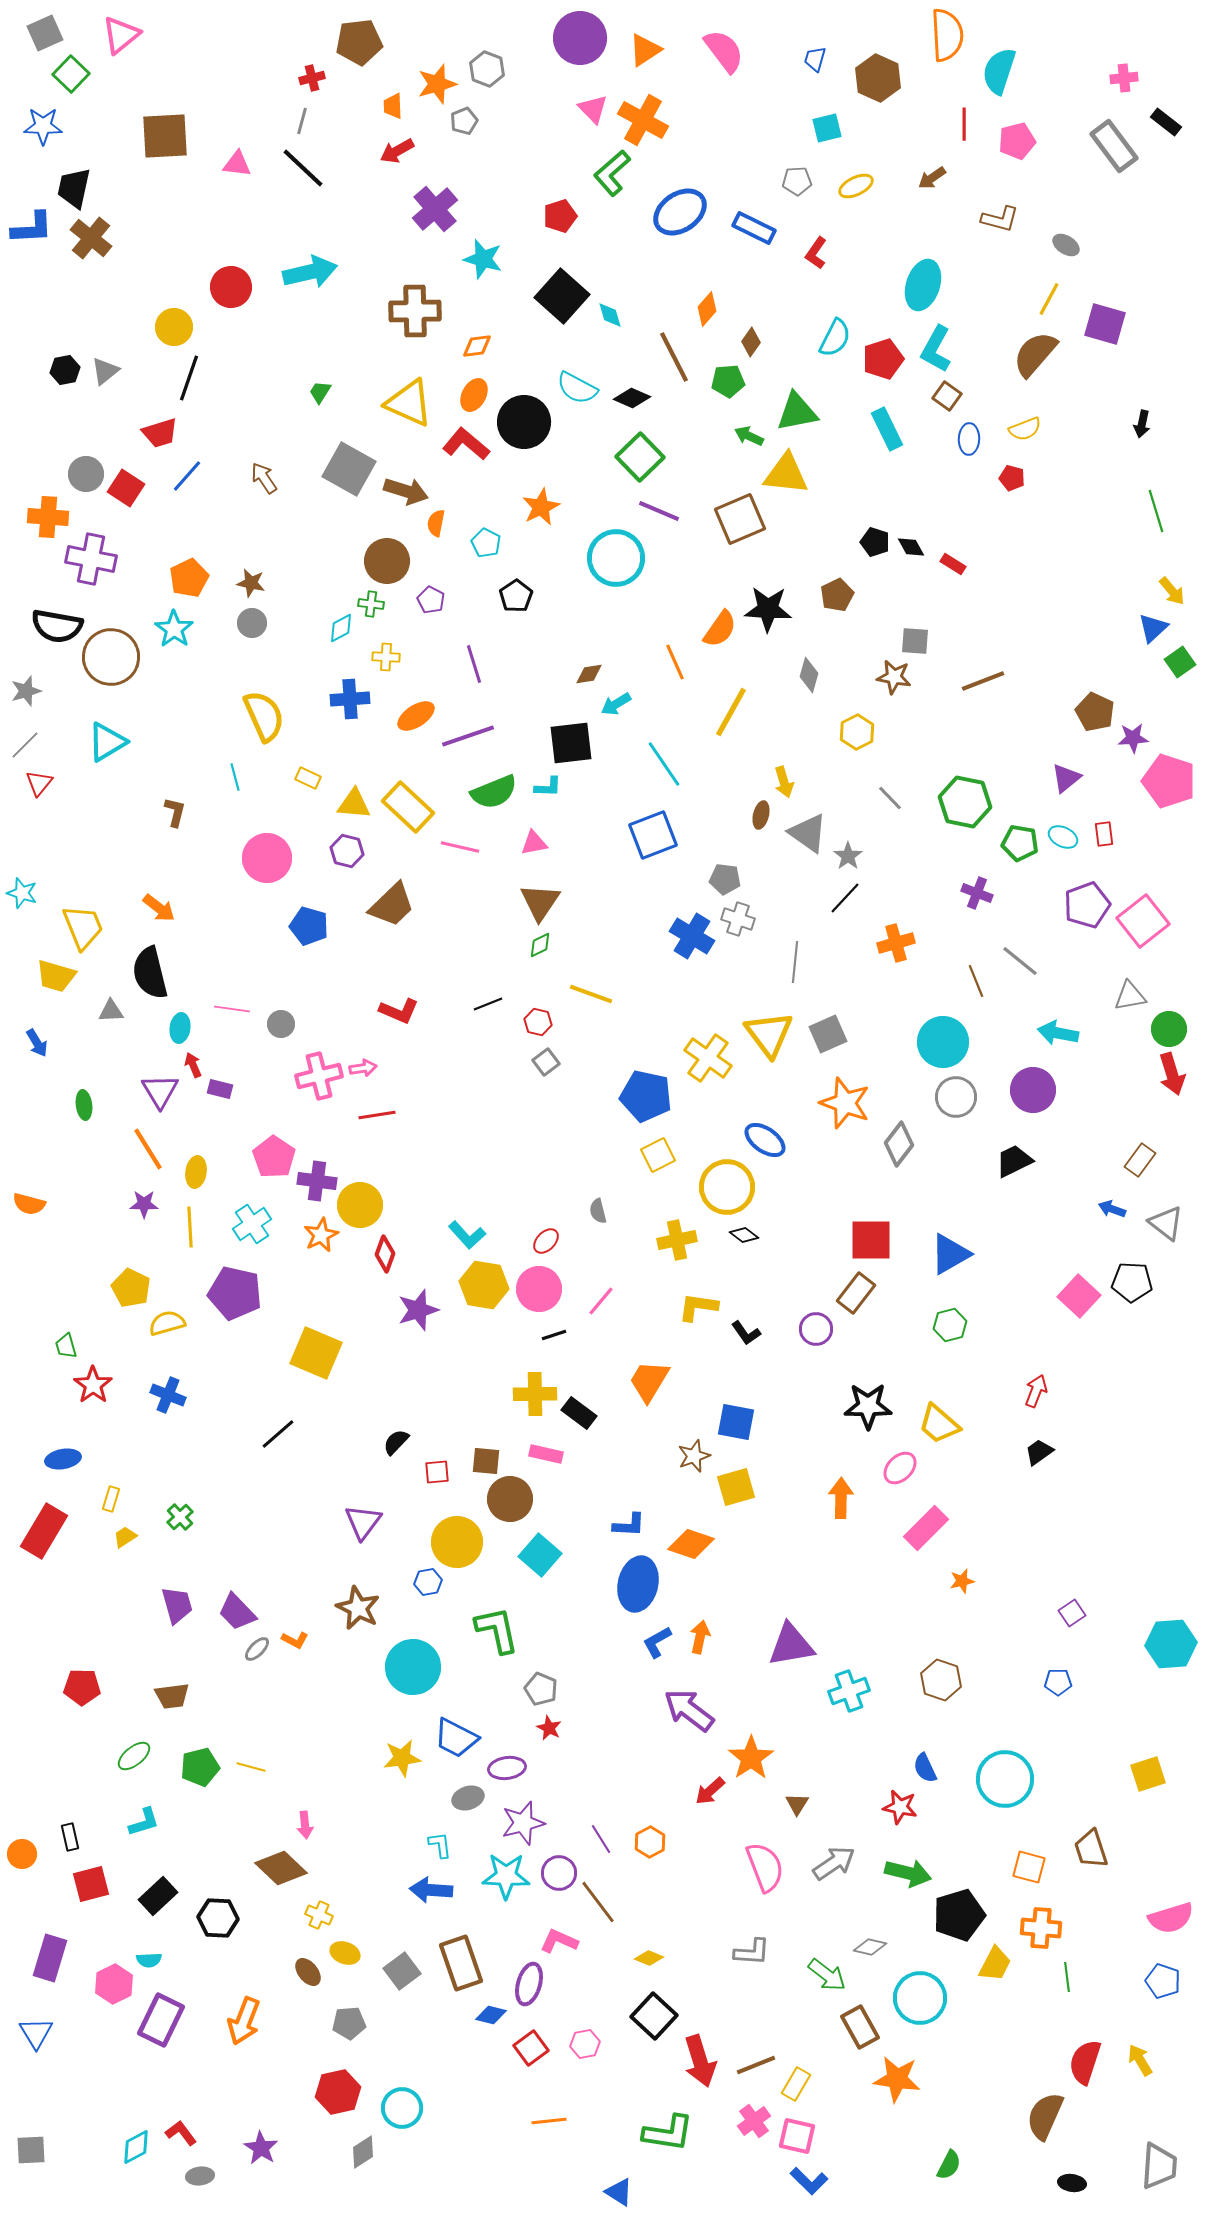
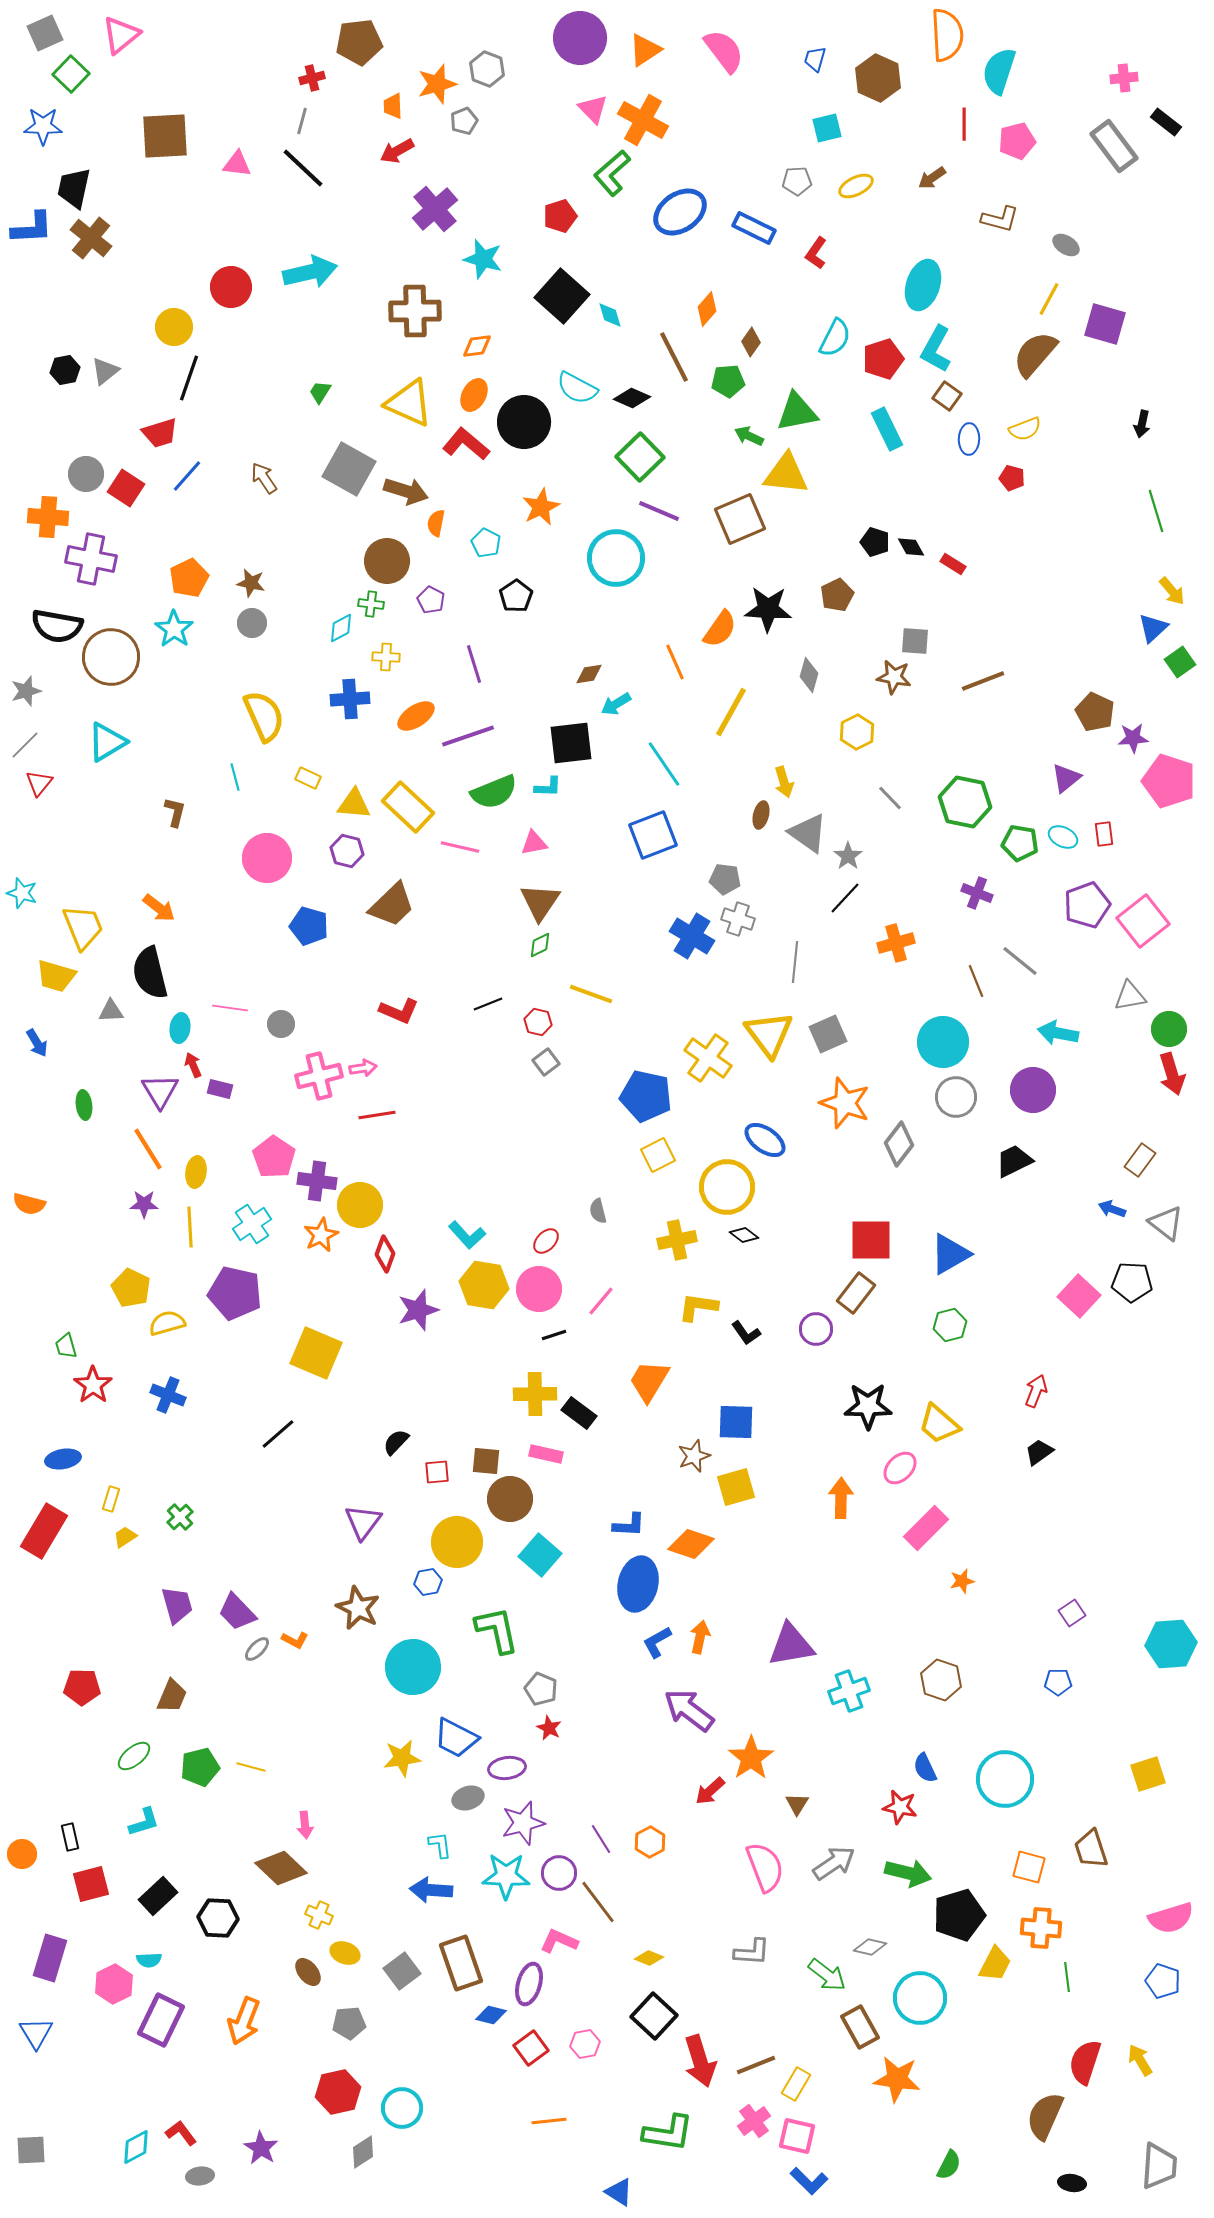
pink line at (232, 1009): moved 2 px left, 1 px up
blue square at (736, 1422): rotated 9 degrees counterclockwise
brown trapezoid at (172, 1696): rotated 60 degrees counterclockwise
